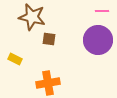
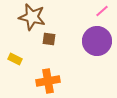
pink line: rotated 40 degrees counterclockwise
purple circle: moved 1 px left, 1 px down
orange cross: moved 2 px up
